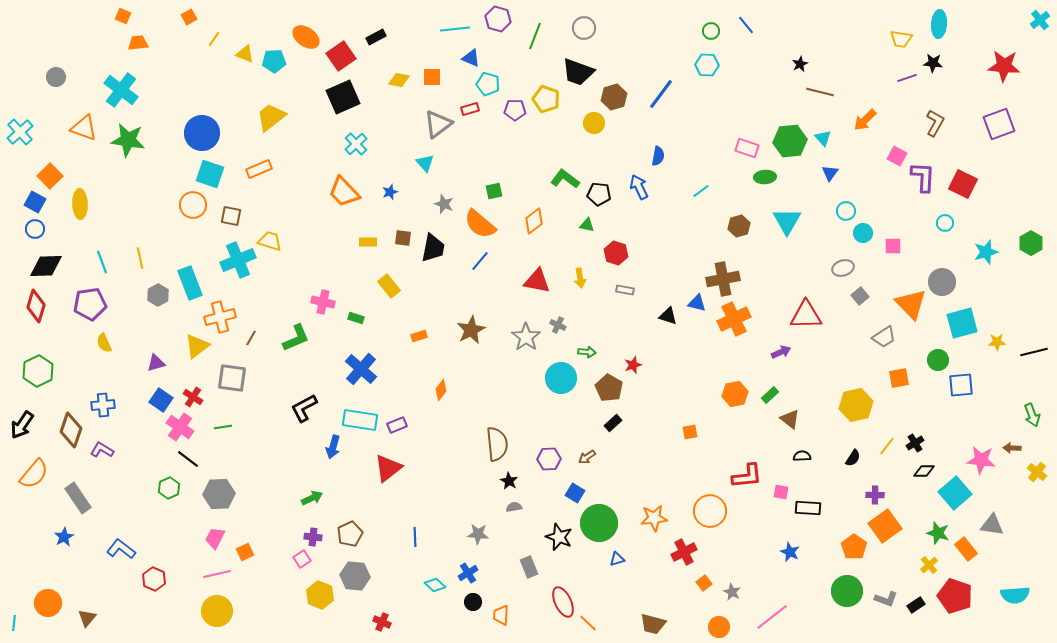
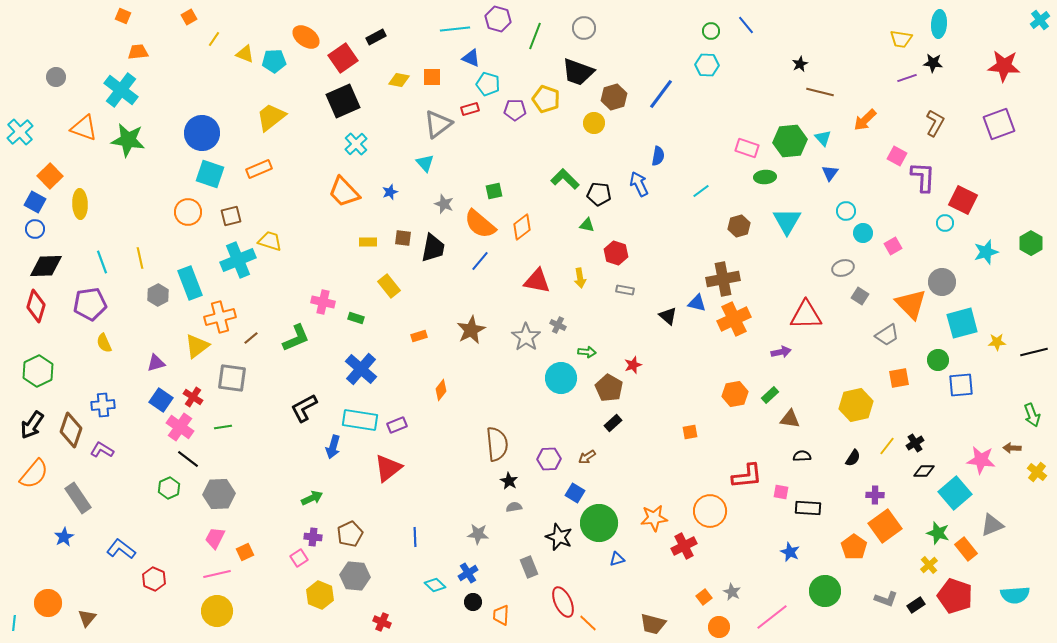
orange trapezoid at (138, 43): moved 9 px down
red square at (341, 56): moved 2 px right, 2 px down
black square at (343, 97): moved 4 px down
green L-shape at (565, 179): rotated 8 degrees clockwise
red square at (963, 184): moved 16 px down
blue arrow at (639, 187): moved 3 px up
orange circle at (193, 205): moved 5 px left, 7 px down
brown square at (231, 216): rotated 25 degrees counterclockwise
orange diamond at (534, 221): moved 12 px left, 6 px down
pink square at (893, 246): rotated 30 degrees counterclockwise
gray square at (860, 296): rotated 18 degrees counterclockwise
black triangle at (668, 316): rotated 24 degrees clockwise
gray trapezoid at (884, 337): moved 3 px right, 2 px up
brown line at (251, 338): rotated 21 degrees clockwise
purple arrow at (781, 352): rotated 12 degrees clockwise
brown triangle at (790, 419): rotated 30 degrees counterclockwise
black arrow at (22, 425): moved 10 px right
gray triangle at (992, 525): rotated 30 degrees counterclockwise
red cross at (684, 552): moved 6 px up
pink square at (302, 559): moved 3 px left, 1 px up
orange square at (704, 583): moved 14 px down
green circle at (847, 591): moved 22 px left
